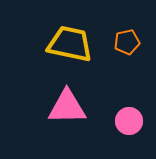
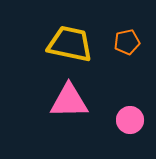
pink triangle: moved 2 px right, 6 px up
pink circle: moved 1 px right, 1 px up
